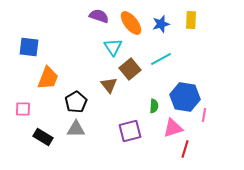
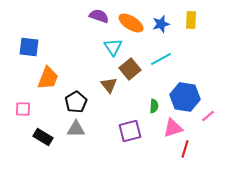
orange ellipse: rotated 20 degrees counterclockwise
pink line: moved 4 px right, 1 px down; rotated 40 degrees clockwise
